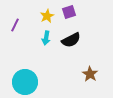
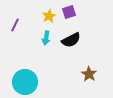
yellow star: moved 2 px right
brown star: moved 1 px left
